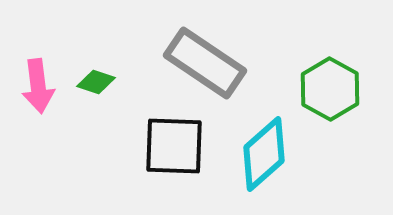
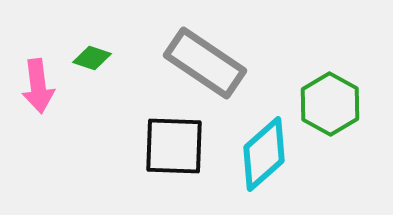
green diamond: moved 4 px left, 24 px up
green hexagon: moved 15 px down
